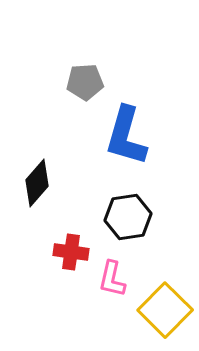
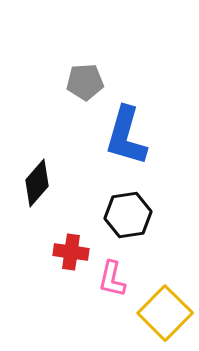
black hexagon: moved 2 px up
yellow square: moved 3 px down
